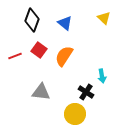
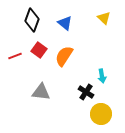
yellow circle: moved 26 px right
